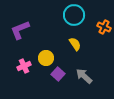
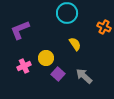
cyan circle: moved 7 px left, 2 px up
